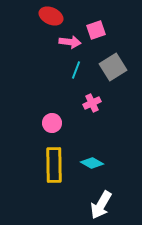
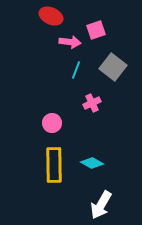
gray square: rotated 20 degrees counterclockwise
